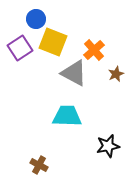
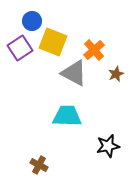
blue circle: moved 4 px left, 2 px down
